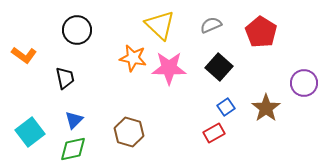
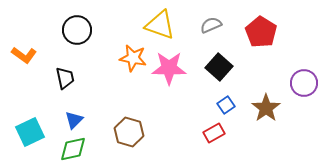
yellow triangle: rotated 24 degrees counterclockwise
blue square: moved 2 px up
cyan square: rotated 12 degrees clockwise
